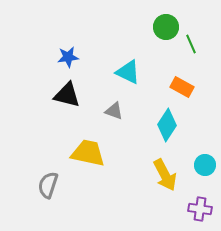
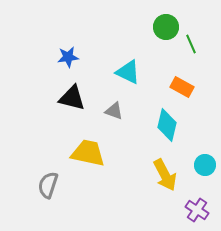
black triangle: moved 5 px right, 3 px down
cyan diamond: rotated 20 degrees counterclockwise
purple cross: moved 3 px left, 1 px down; rotated 25 degrees clockwise
